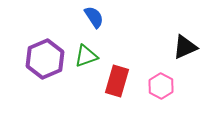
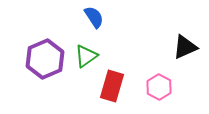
green triangle: rotated 15 degrees counterclockwise
red rectangle: moved 5 px left, 5 px down
pink hexagon: moved 2 px left, 1 px down
